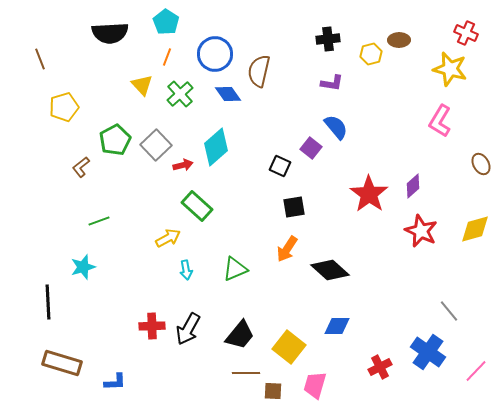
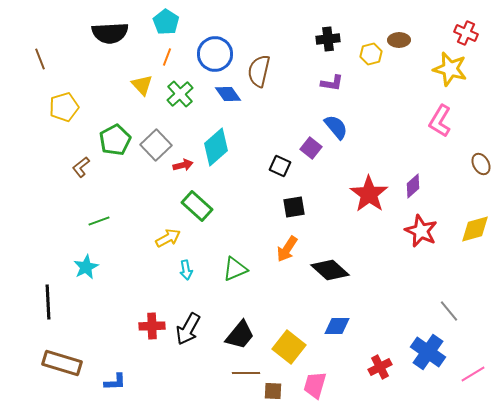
cyan star at (83, 267): moved 3 px right; rotated 10 degrees counterclockwise
pink line at (476, 371): moved 3 px left, 3 px down; rotated 15 degrees clockwise
